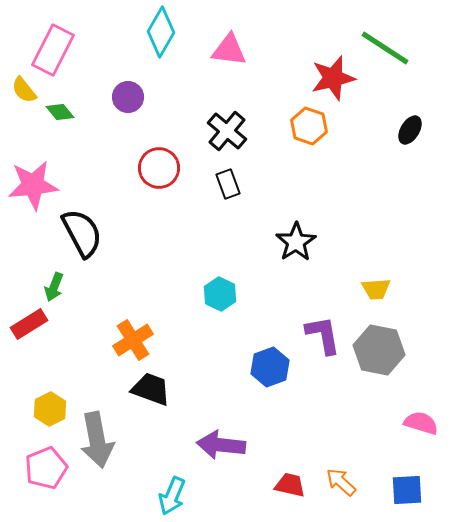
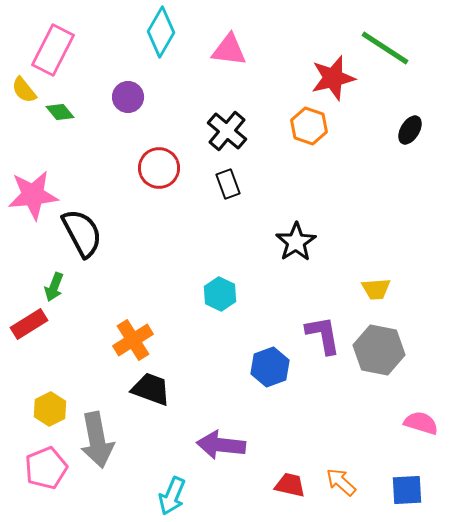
pink star: moved 10 px down
